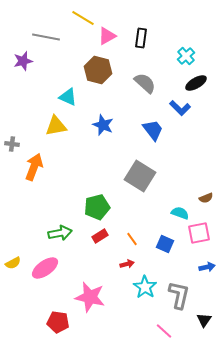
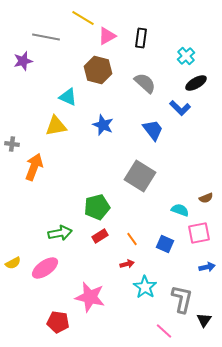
cyan semicircle: moved 3 px up
gray L-shape: moved 3 px right, 4 px down
